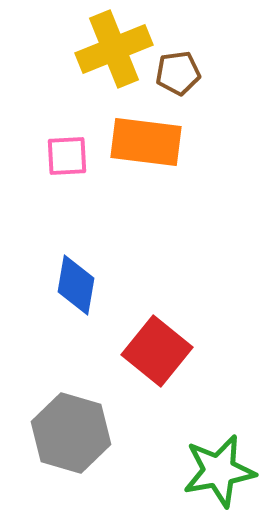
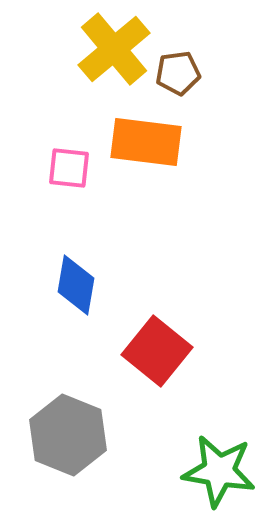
yellow cross: rotated 18 degrees counterclockwise
pink square: moved 2 px right, 12 px down; rotated 9 degrees clockwise
gray hexagon: moved 3 px left, 2 px down; rotated 6 degrees clockwise
green star: rotated 20 degrees clockwise
